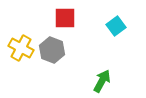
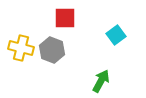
cyan square: moved 9 px down
yellow cross: rotated 15 degrees counterclockwise
green arrow: moved 1 px left
